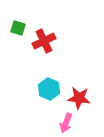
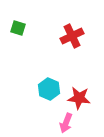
red cross: moved 28 px right, 5 px up
